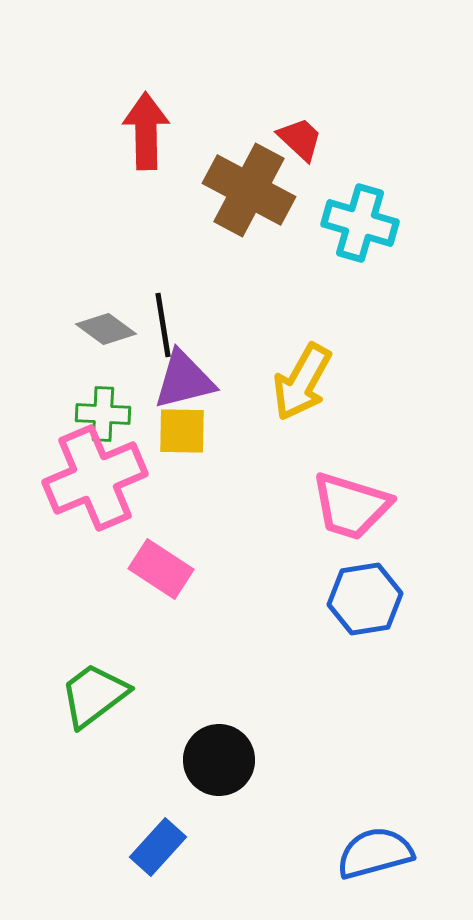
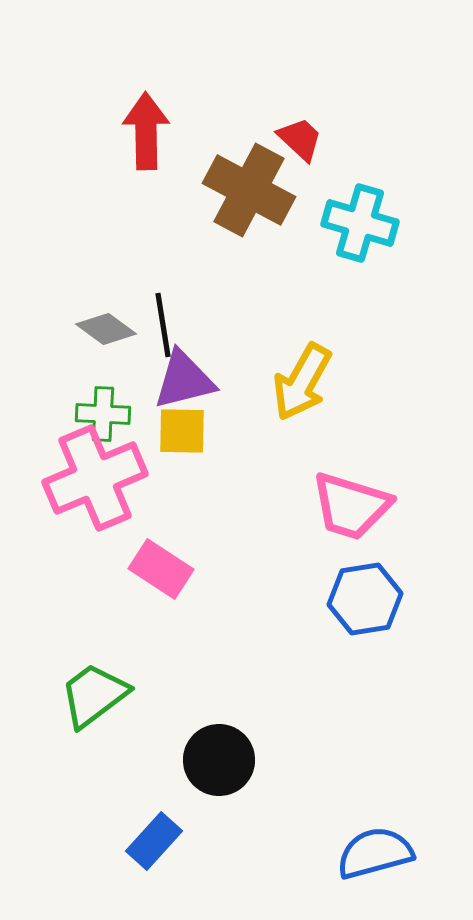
blue rectangle: moved 4 px left, 6 px up
